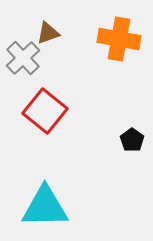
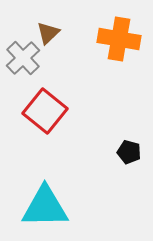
brown triangle: rotated 25 degrees counterclockwise
black pentagon: moved 3 px left, 12 px down; rotated 20 degrees counterclockwise
